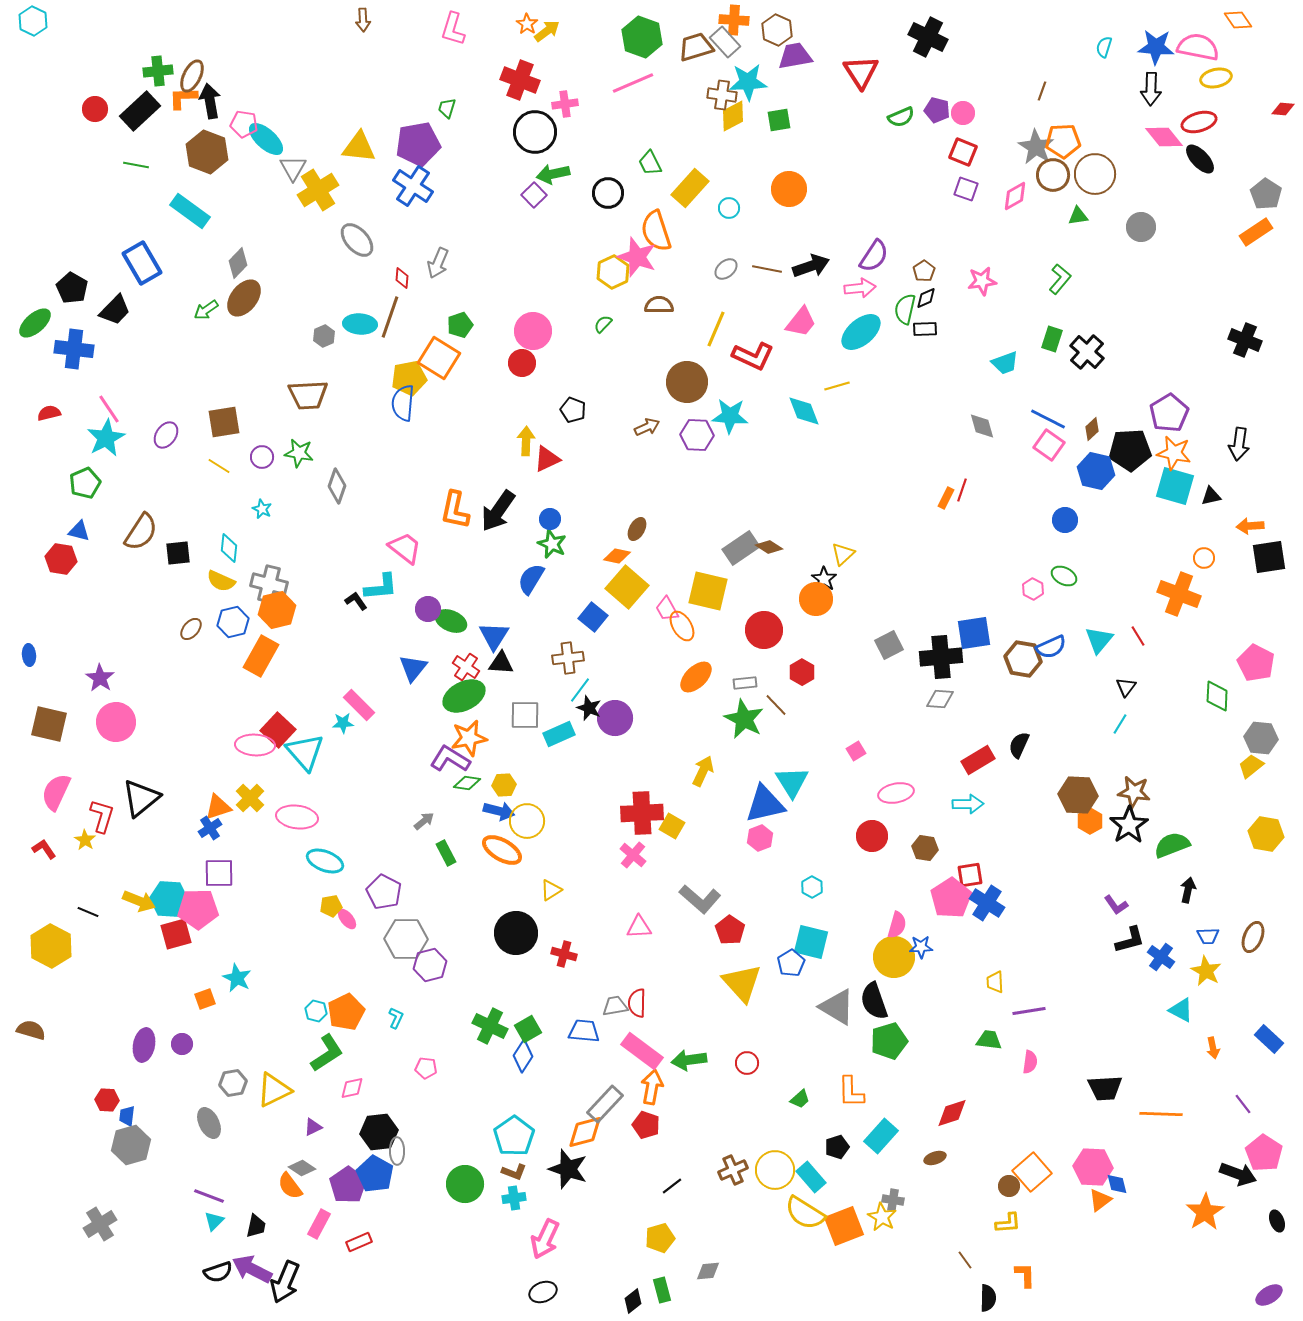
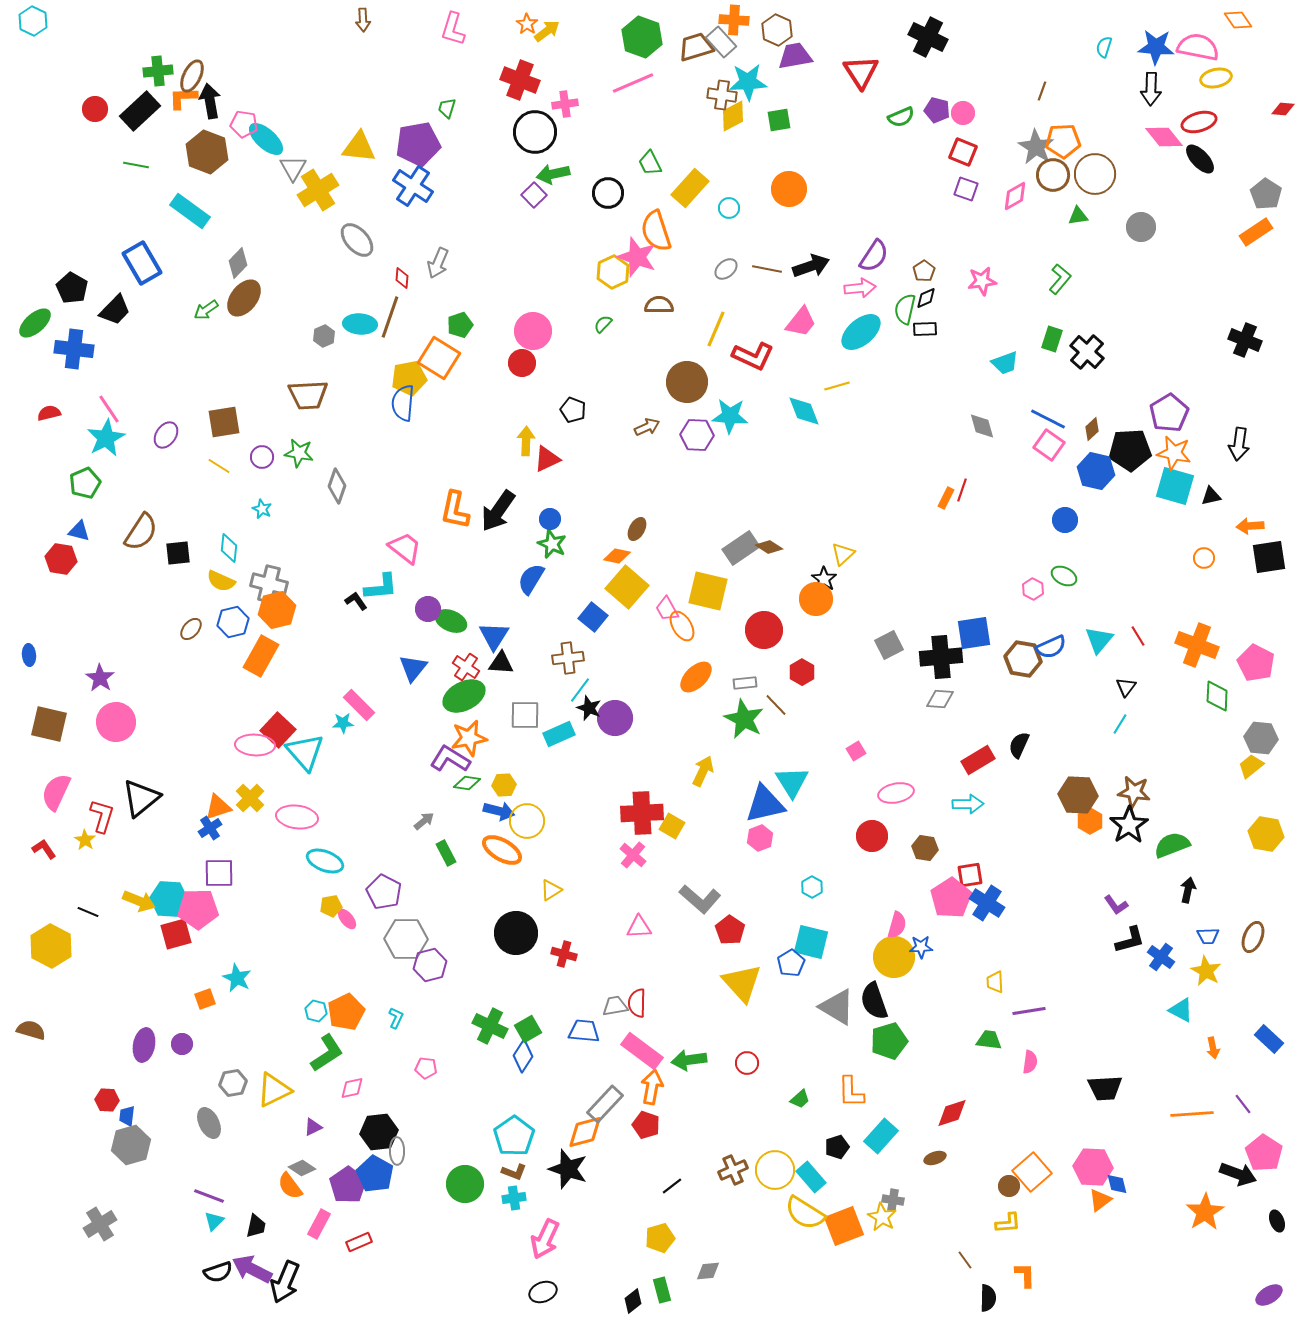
gray rectangle at (725, 42): moved 4 px left
orange cross at (1179, 594): moved 18 px right, 51 px down
orange line at (1161, 1114): moved 31 px right; rotated 6 degrees counterclockwise
